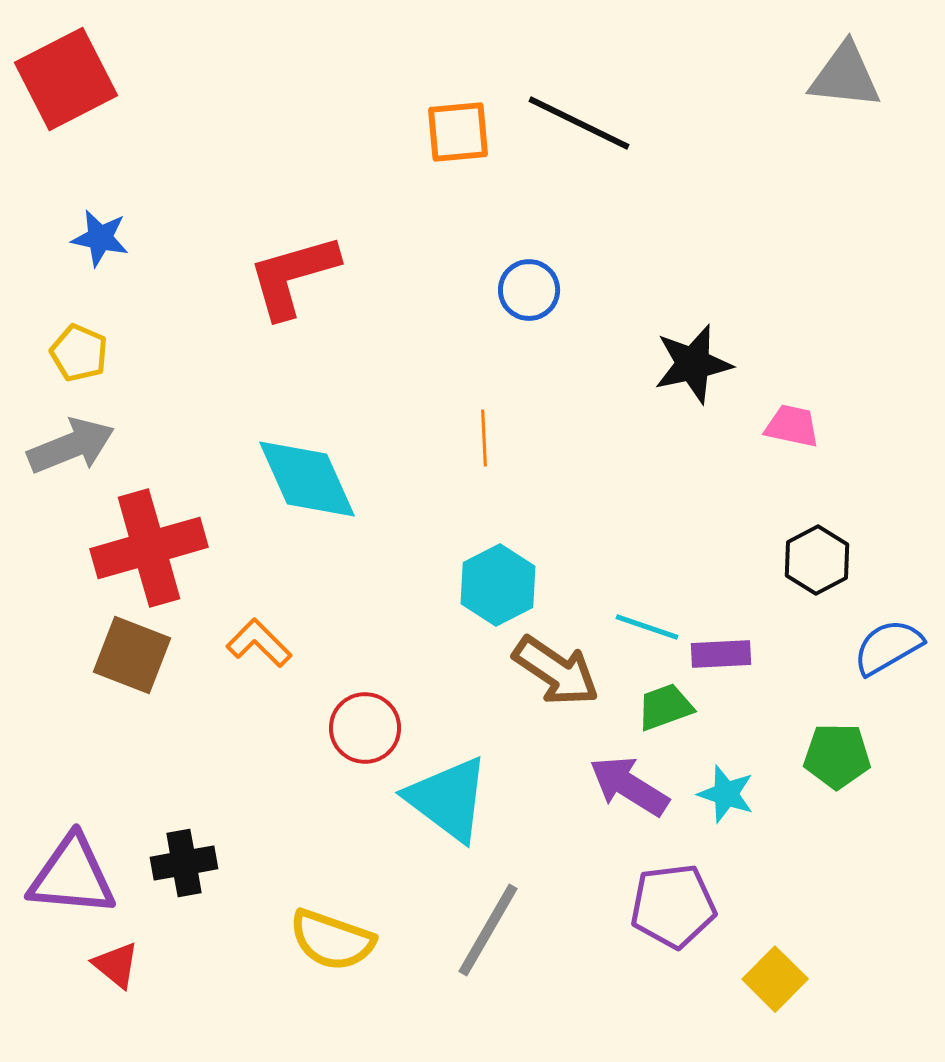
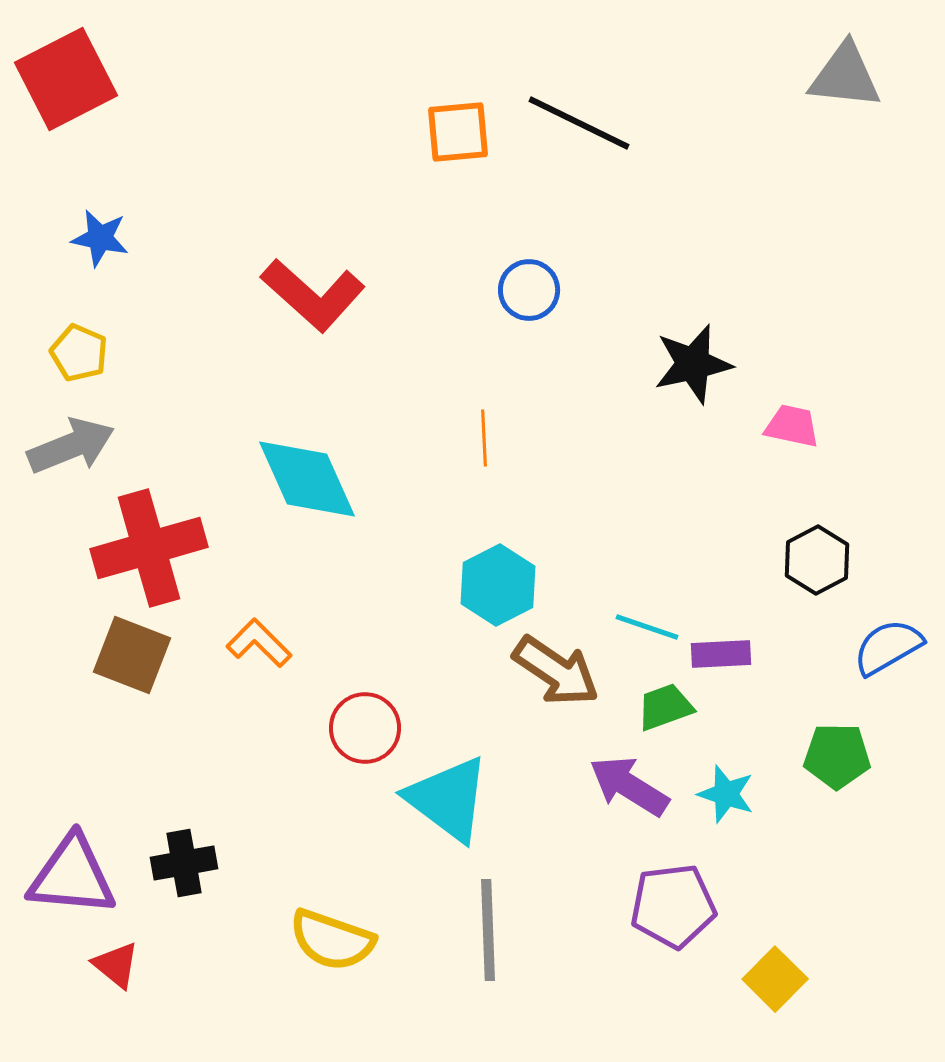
red L-shape: moved 20 px right, 19 px down; rotated 122 degrees counterclockwise
gray line: rotated 32 degrees counterclockwise
